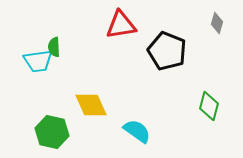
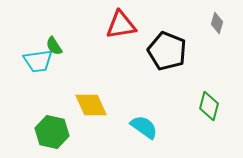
green semicircle: moved 1 px up; rotated 30 degrees counterclockwise
cyan semicircle: moved 7 px right, 4 px up
